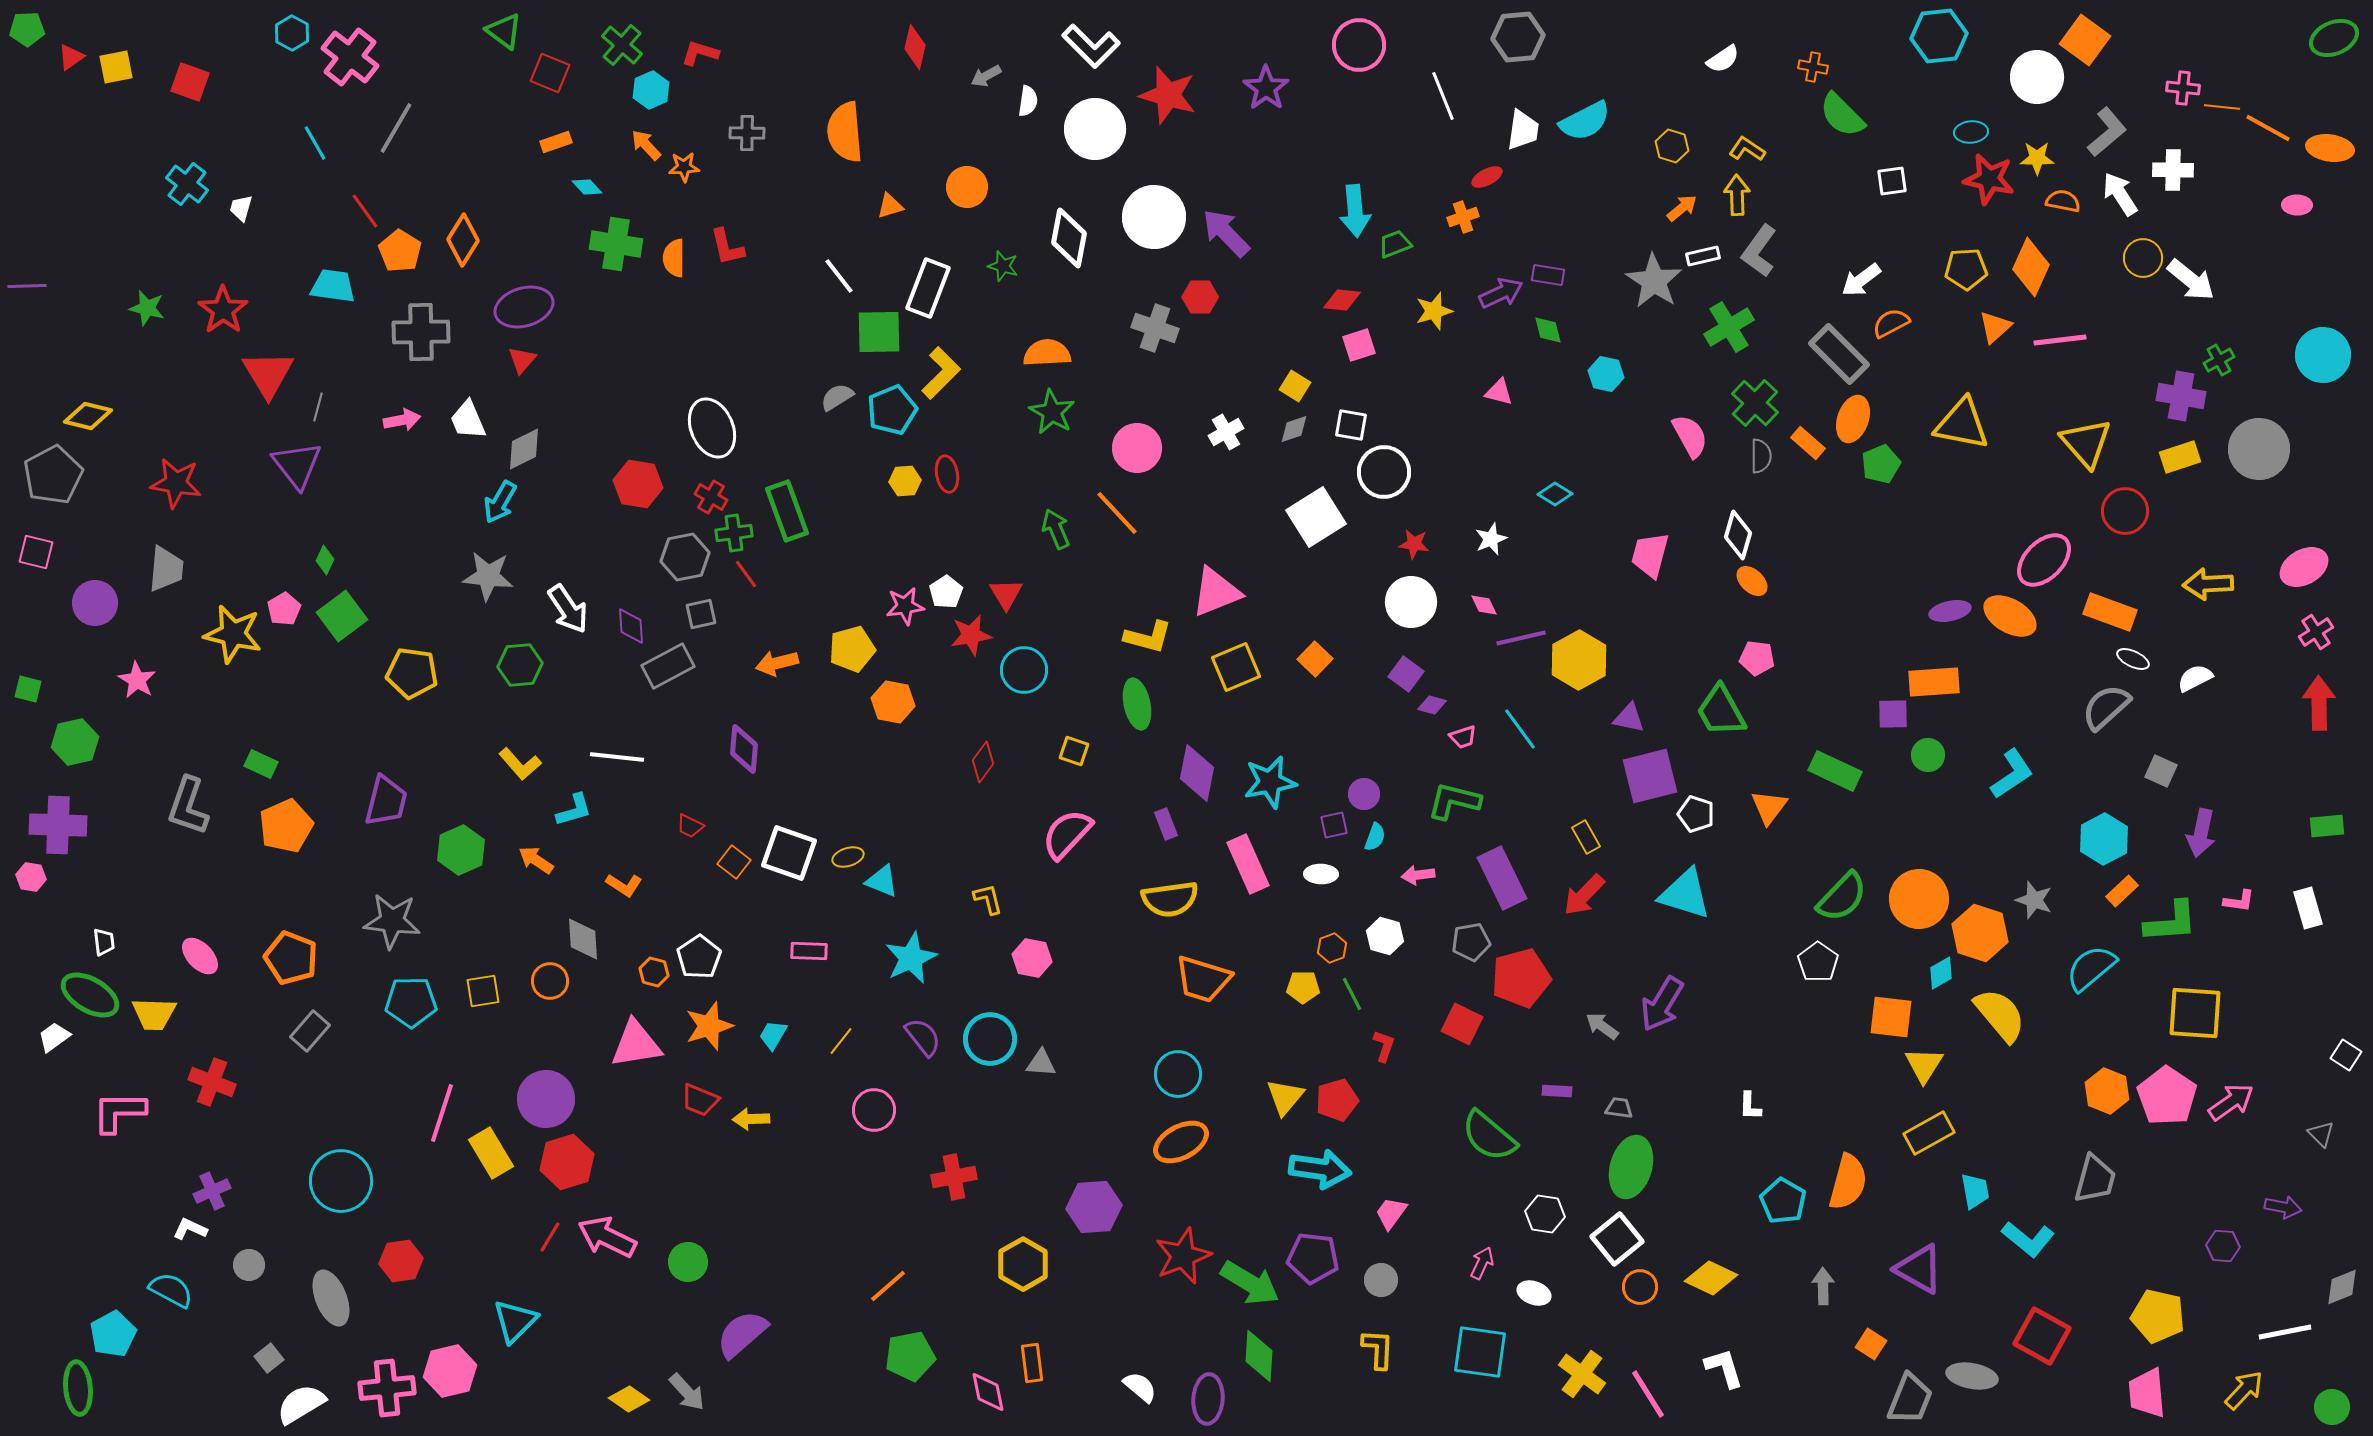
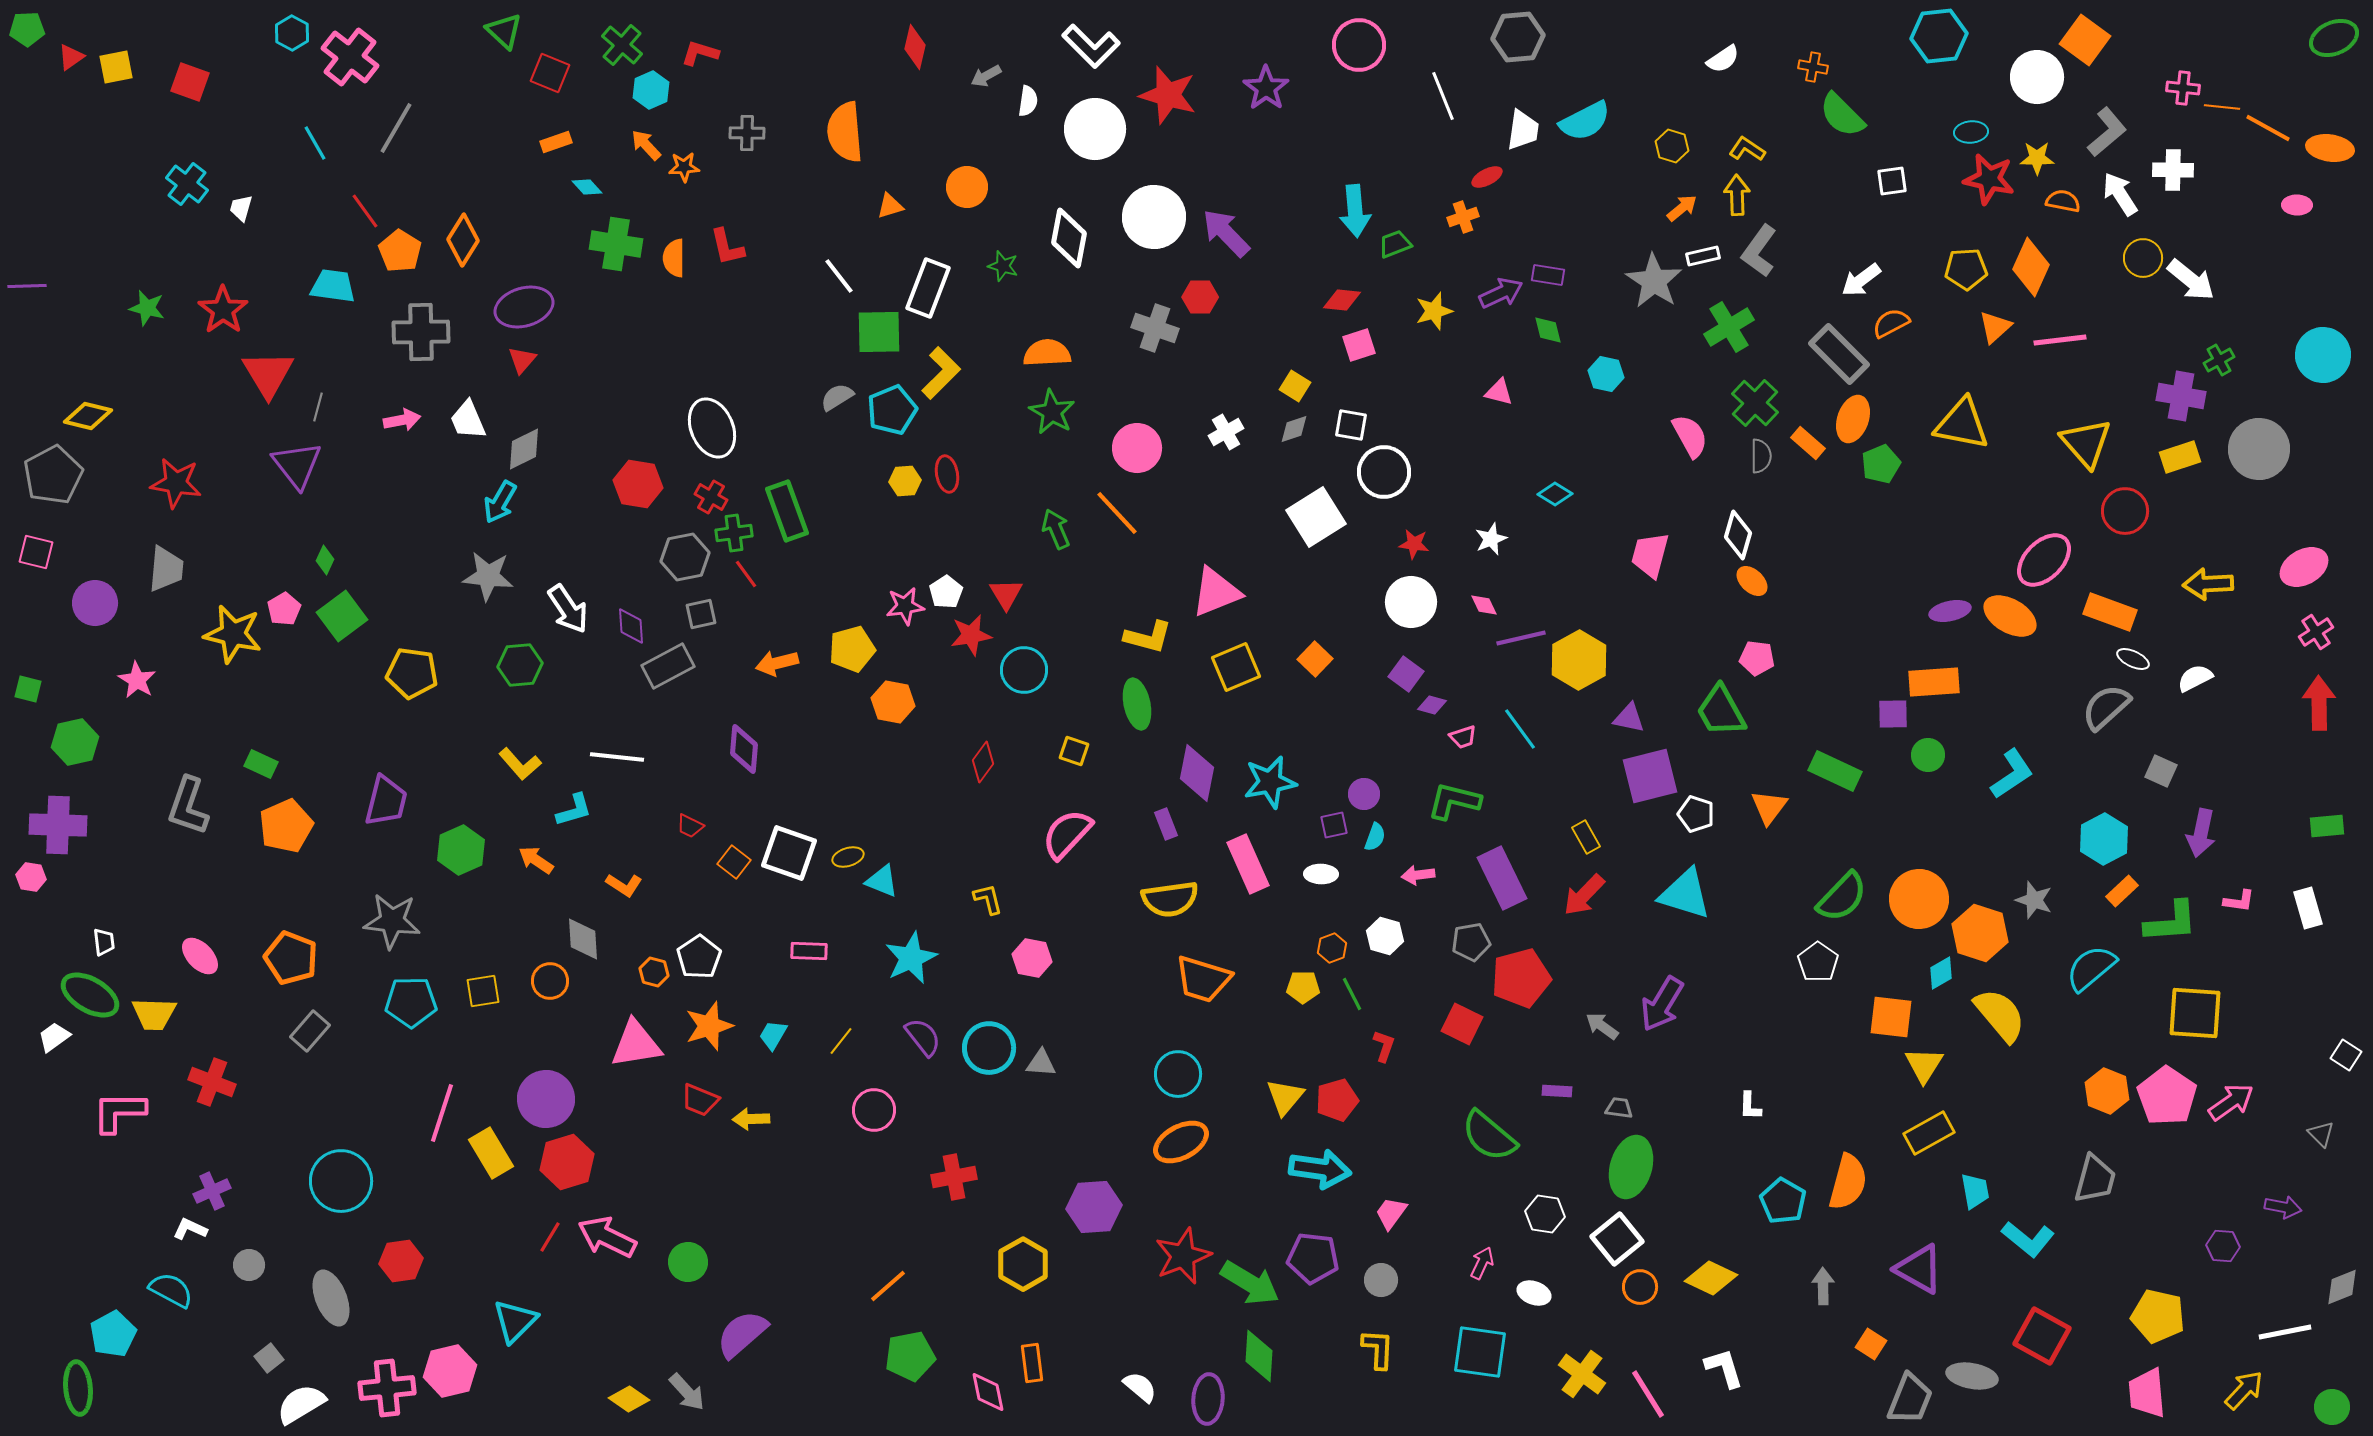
green triangle at (504, 31): rotated 6 degrees clockwise
cyan circle at (990, 1039): moved 1 px left, 9 px down
